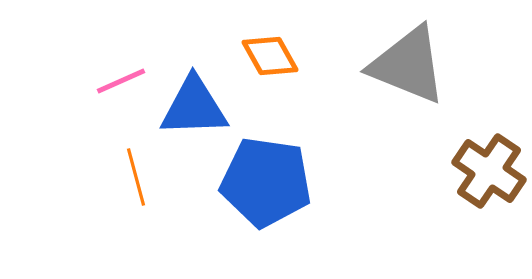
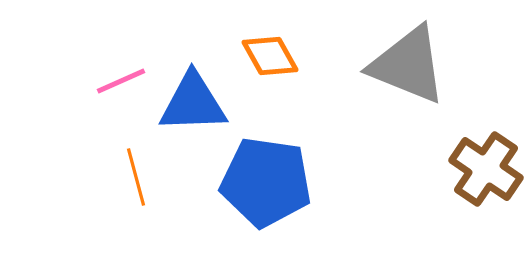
blue triangle: moved 1 px left, 4 px up
brown cross: moved 3 px left, 2 px up
